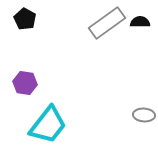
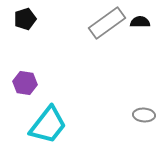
black pentagon: rotated 25 degrees clockwise
